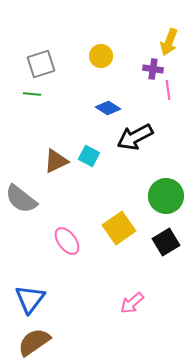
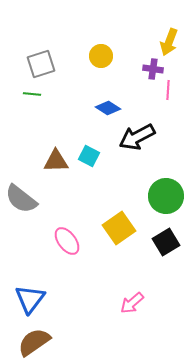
pink line: rotated 12 degrees clockwise
black arrow: moved 2 px right
brown triangle: rotated 24 degrees clockwise
